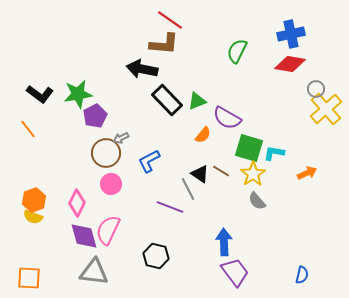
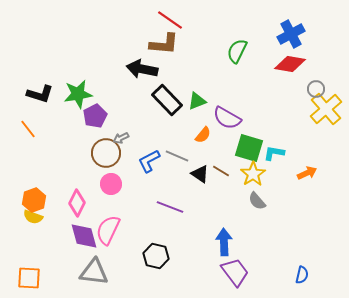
blue cross: rotated 16 degrees counterclockwise
black L-shape: rotated 20 degrees counterclockwise
gray line: moved 11 px left, 33 px up; rotated 40 degrees counterclockwise
